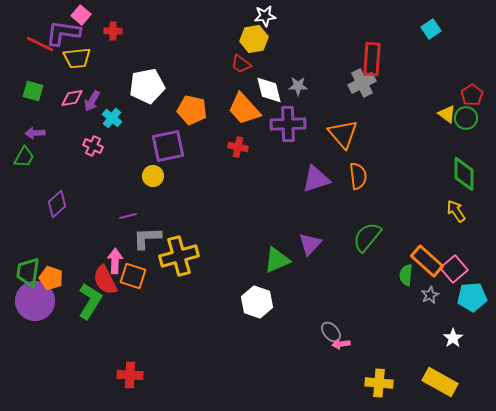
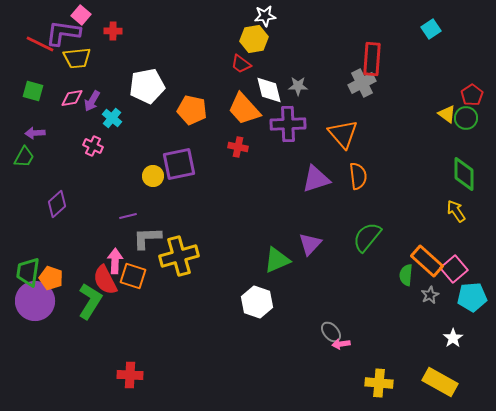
purple square at (168, 146): moved 11 px right, 18 px down
